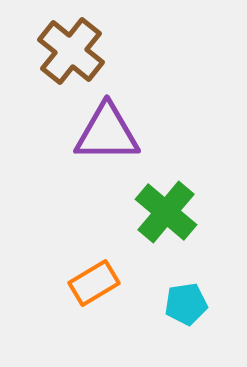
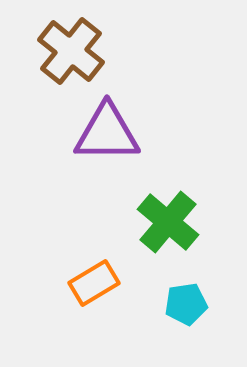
green cross: moved 2 px right, 10 px down
